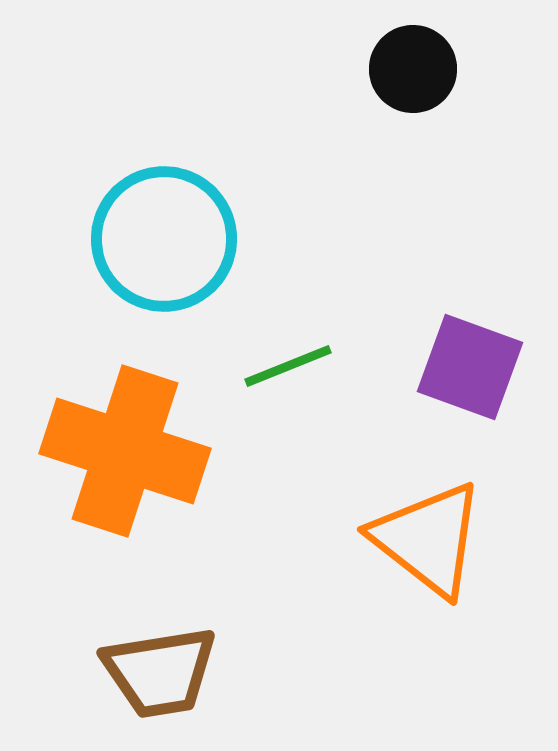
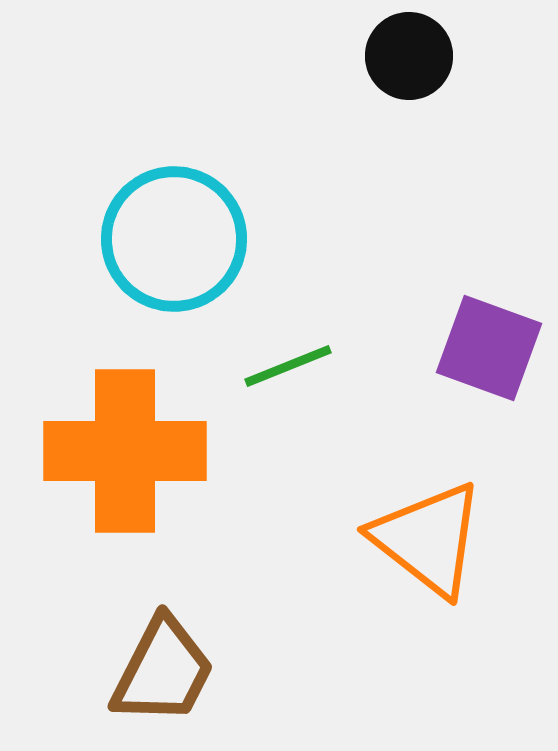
black circle: moved 4 px left, 13 px up
cyan circle: moved 10 px right
purple square: moved 19 px right, 19 px up
orange cross: rotated 18 degrees counterclockwise
brown trapezoid: moved 3 px right, 1 px up; rotated 54 degrees counterclockwise
